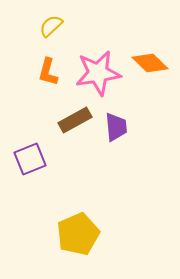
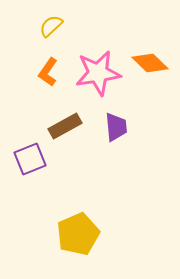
orange L-shape: rotated 20 degrees clockwise
brown rectangle: moved 10 px left, 6 px down
